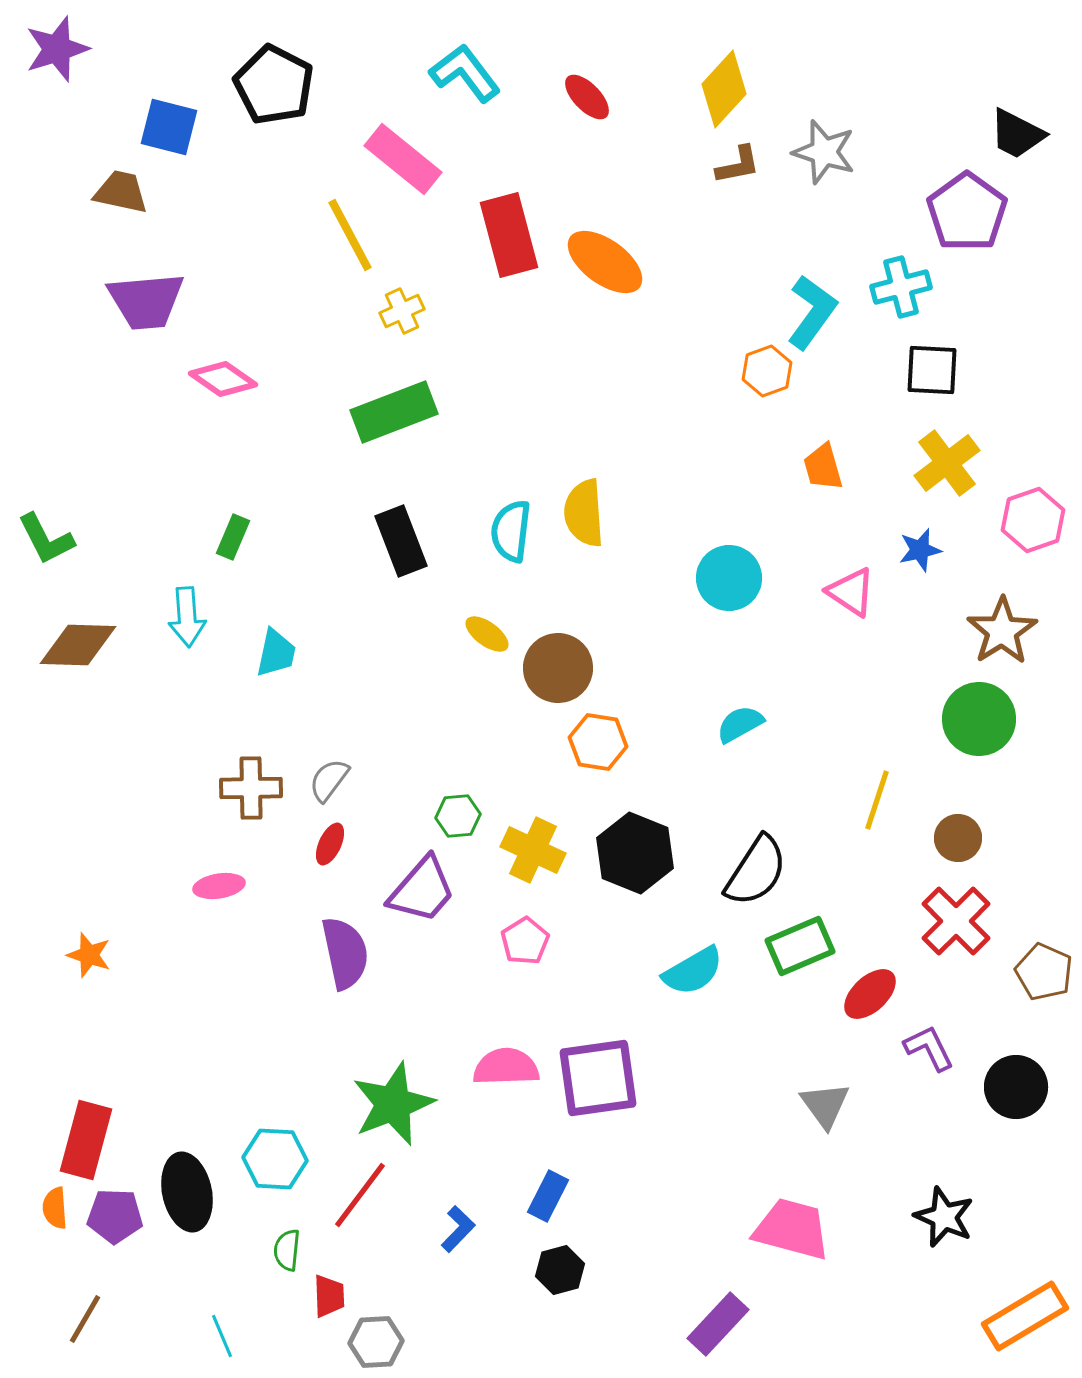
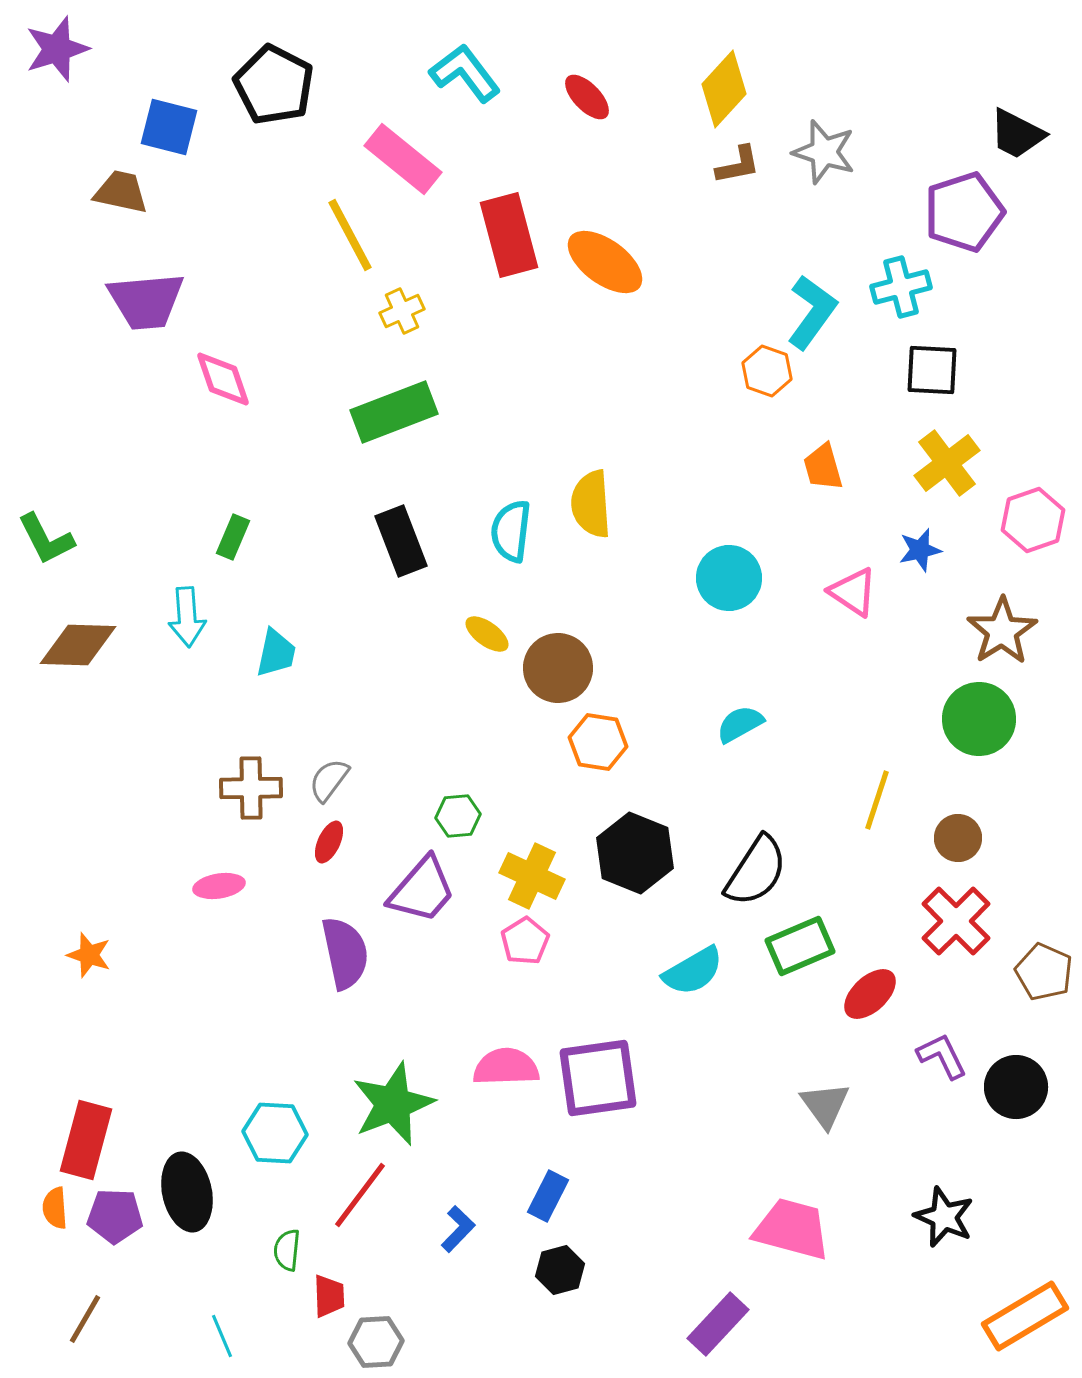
purple pentagon at (967, 212): moved 3 px left; rotated 18 degrees clockwise
orange hexagon at (767, 371): rotated 21 degrees counterclockwise
pink diamond at (223, 379): rotated 36 degrees clockwise
yellow semicircle at (584, 513): moved 7 px right, 9 px up
pink triangle at (851, 592): moved 2 px right
red ellipse at (330, 844): moved 1 px left, 2 px up
yellow cross at (533, 850): moved 1 px left, 26 px down
purple L-shape at (929, 1048): moved 13 px right, 8 px down
cyan hexagon at (275, 1159): moved 26 px up
